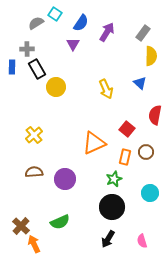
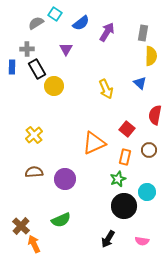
blue semicircle: rotated 18 degrees clockwise
gray rectangle: rotated 28 degrees counterclockwise
purple triangle: moved 7 px left, 5 px down
yellow circle: moved 2 px left, 1 px up
brown circle: moved 3 px right, 2 px up
green star: moved 4 px right
cyan circle: moved 3 px left, 1 px up
black circle: moved 12 px right, 1 px up
green semicircle: moved 1 px right, 2 px up
pink semicircle: rotated 64 degrees counterclockwise
